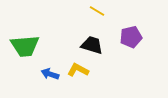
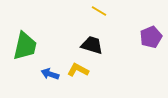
yellow line: moved 2 px right
purple pentagon: moved 20 px right; rotated 10 degrees counterclockwise
green trapezoid: rotated 72 degrees counterclockwise
